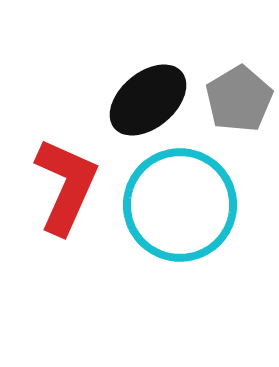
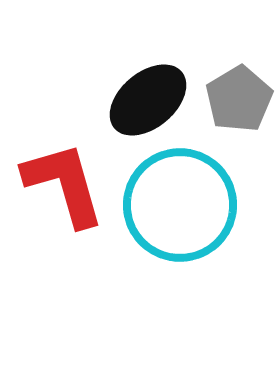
red L-shape: moved 2 px left, 2 px up; rotated 40 degrees counterclockwise
